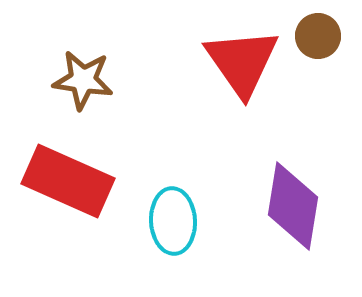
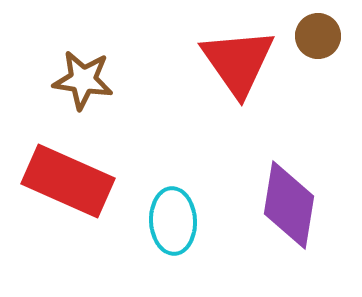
red triangle: moved 4 px left
purple diamond: moved 4 px left, 1 px up
